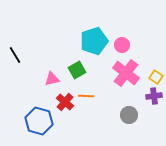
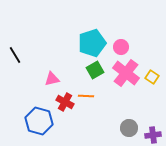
cyan pentagon: moved 2 px left, 2 px down
pink circle: moved 1 px left, 2 px down
green square: moved 18 px right
yellow square: moved 4 px left
purple cross: moved 1 px left, 39 px down
red cross: rotated 12 degrees counterclockwise
gray circle: moved 13 px down
